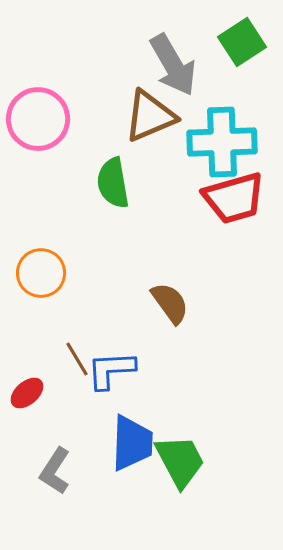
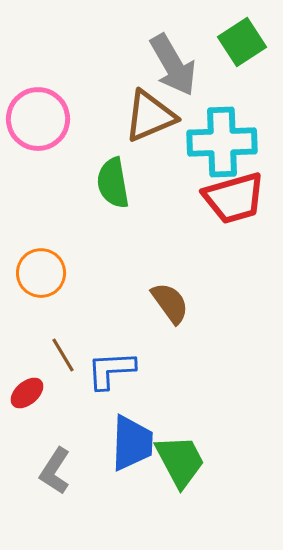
brown line: moved 14 px left, 4 px up
